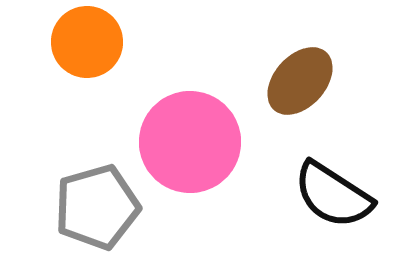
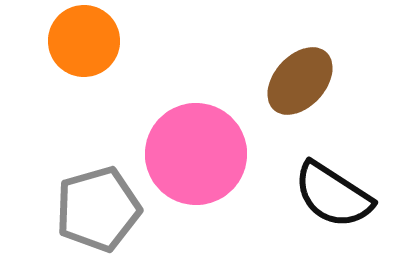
orange circle: moved 3 px left, 1 px up
pink circle: moved 6 px right, 12 px down
gray pentagon: moved 1 px right, 2 px down
